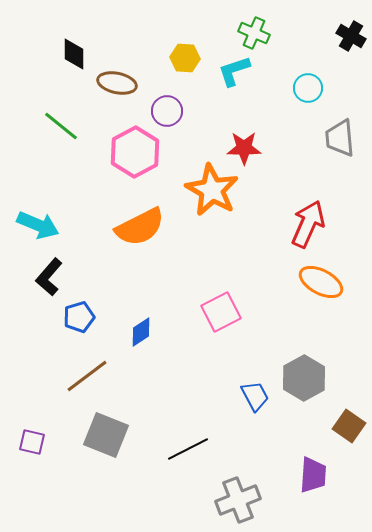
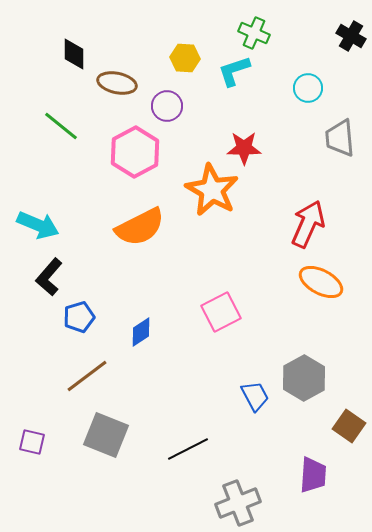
purple circle: moved 5 px up
gray cross: moved 3 px down
